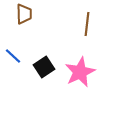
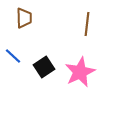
brown trapezoid: moved 4 px down
